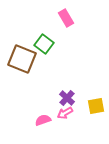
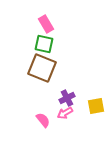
pink rectangle: moved 20 px left, 6 px down
green square: rotated 24 degrees counterclockwise
brown square: moved 20 px right, 9 px down
purple cross: rotated 21 degrees clockwise
pink semicircle: rotated 70 degrees clockwise
